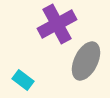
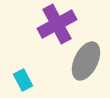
cyan rectangle: rotated 25 degrees clockwise
